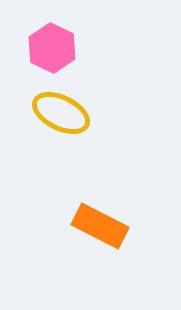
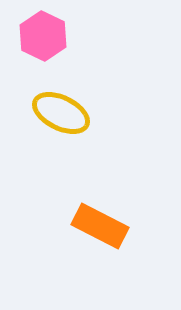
pink hexagon: moved 9 px left, 12 px up
